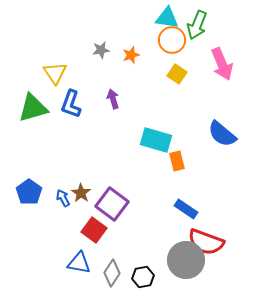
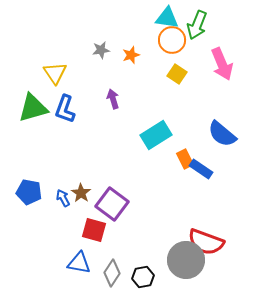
blue L-shape: moved 6 px left, 5 px down
cyan rectangle: moved 5 px up; rotated 48 degrees counterclockwise
orange rectangle: moved 8 px right, 2 px up; rotated 12 degrees counterclockwise
blue pentagon: rotated 25 degrees counterclockwise
blue rectangle: moved 15 px right, 40 px up
red square: rotated 20 degrees counterclockwise
